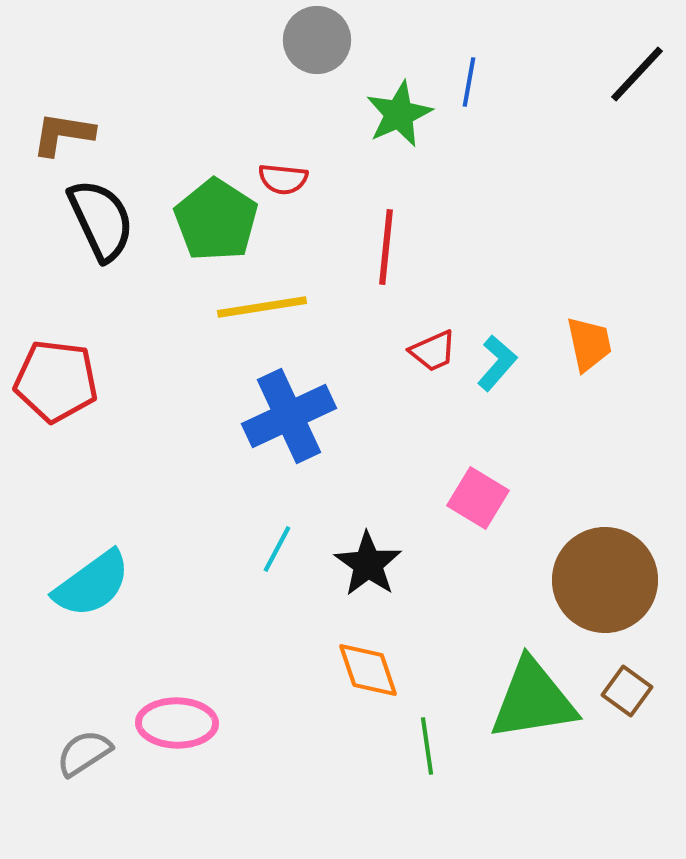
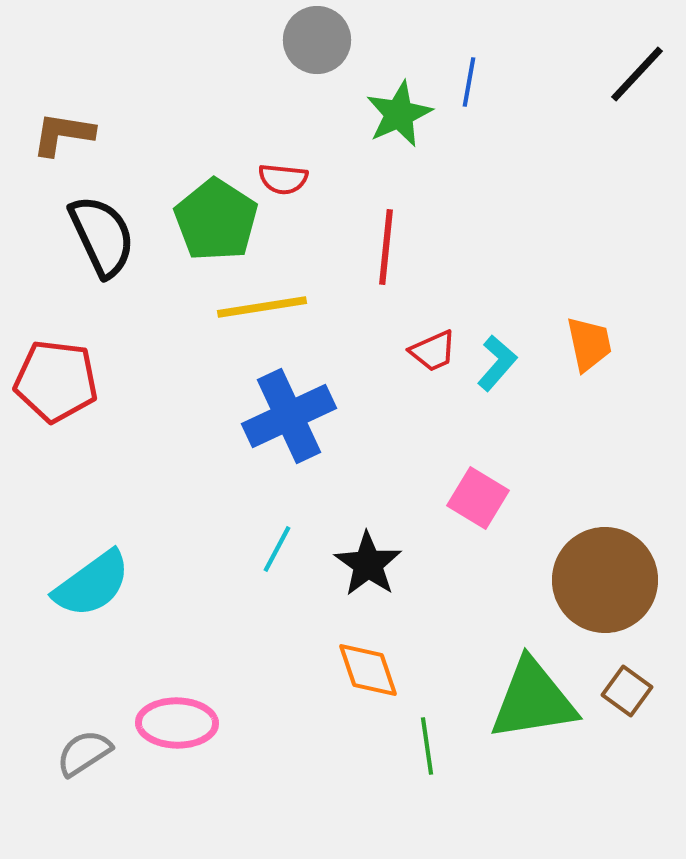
black semicircle: moved 1 px right, 16 px down
